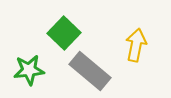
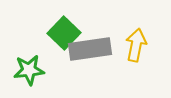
gray rectangle: moved 22 px up; rotated 48 degrees counterclockwise
